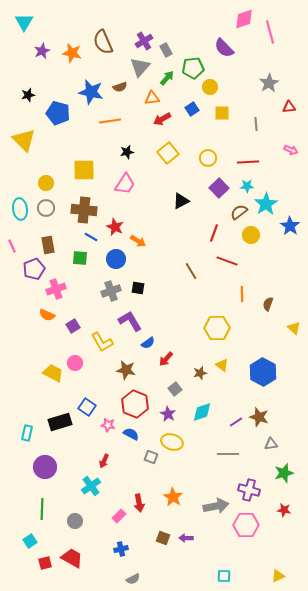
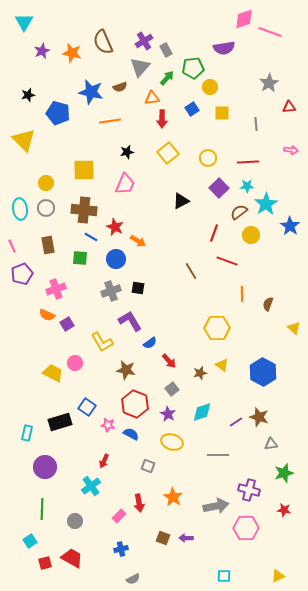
pink line at (270, 32): rotated 55 degrees counterclockwise
purple semicircle at (224, 48): rotated 55 degrees counterclockwise
red arrow at (162, 119): rotated 60 degrees counterclockwise
pink arrow at (291, 150): rotated 16 degrees counterclockwise
pink trapezoid at (125, 184): rotated 10 degrees counterclockwise
purple pentagon at (34, 269): moved 12 px left, 5 px down
purple square at (73, 326): moved 6 px left, 2 px up
blue semicircle at (148, 343): moved 2 px right
red arrow at (166, 359): moved 3 px right, 2 px down; rotated 84 degrees counterclockwise
gray square at (175, 389): moved 3 px left
gray line at (228, 454): moved 10 px left, 1 px down
gray square at (151, 457): moved 3 px left, 9 px down
pink hexagon at (246, 525): moved 3 px down
